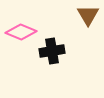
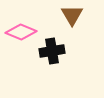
brown triangle: moved 16 px left
